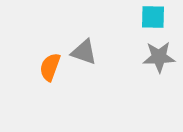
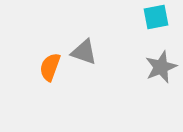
cyan square: moved 3 px right; rotated 12 degrees counterclockwise
gray star: moved 2 px right, 10 px down; rotated 20 degrees counterclockwise
